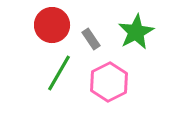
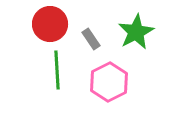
red circle: moved 2 px left, 1 px up
green line: moved 2 px left, 3 px up; rotated 33 degrees counterclockwise
